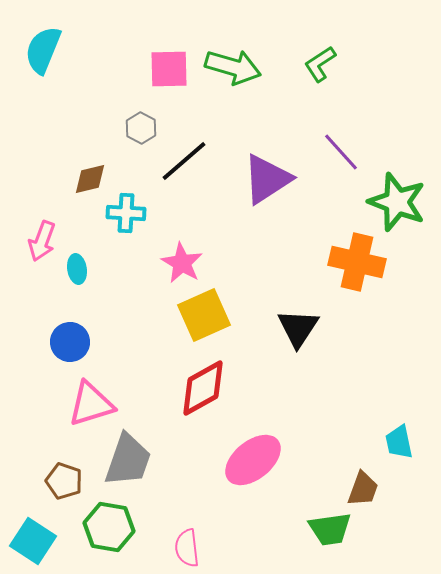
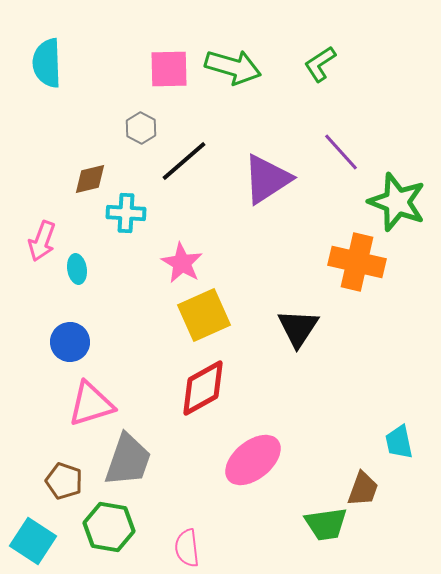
cyan semicircle: moved 4 px right, 13 px down; rotated 24 degrees counterclockwise
green trapezoid: moved 4 px left, 5 px up
